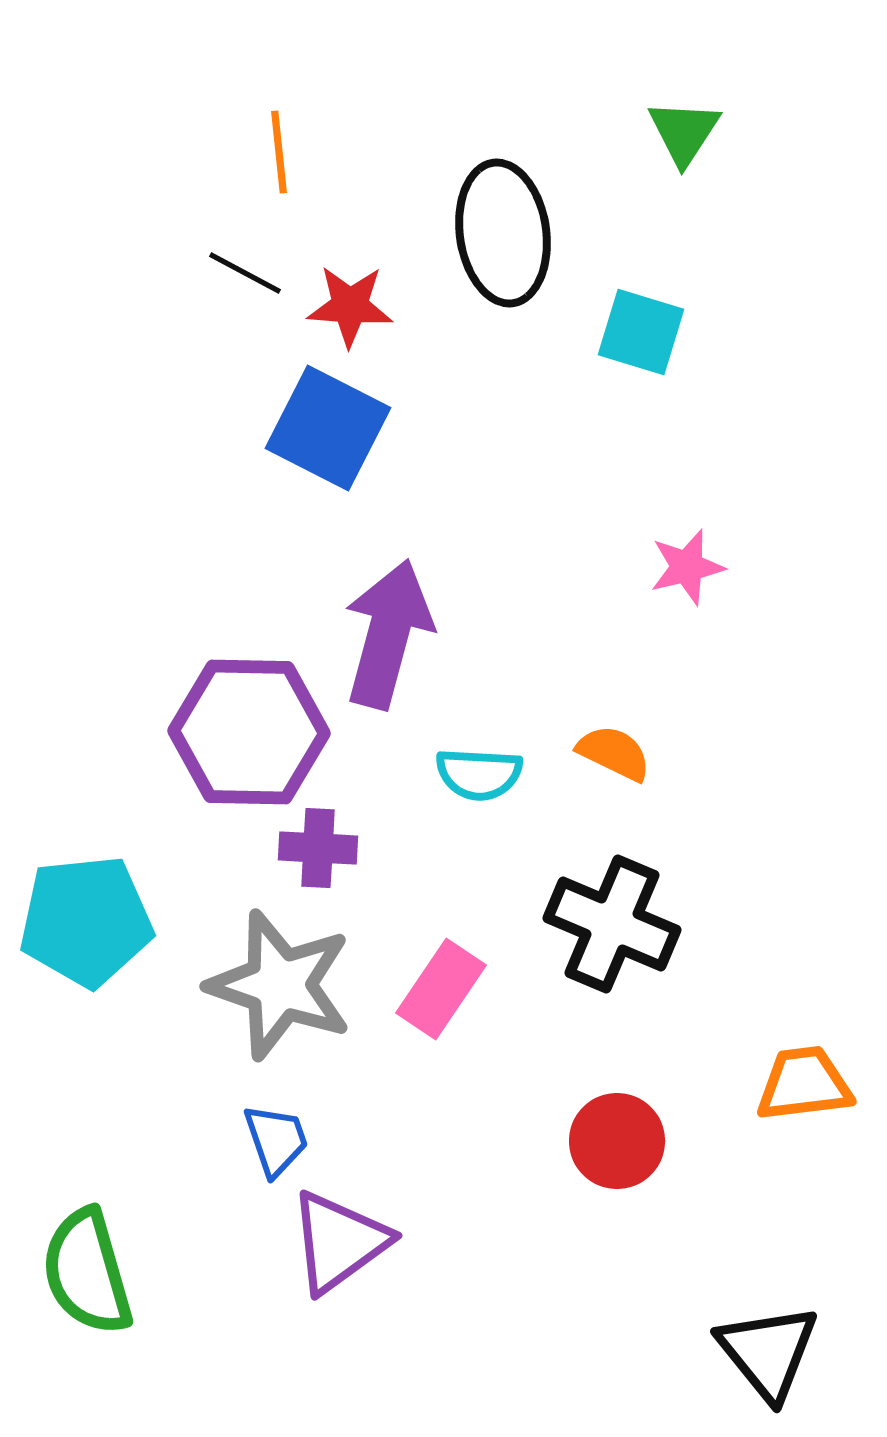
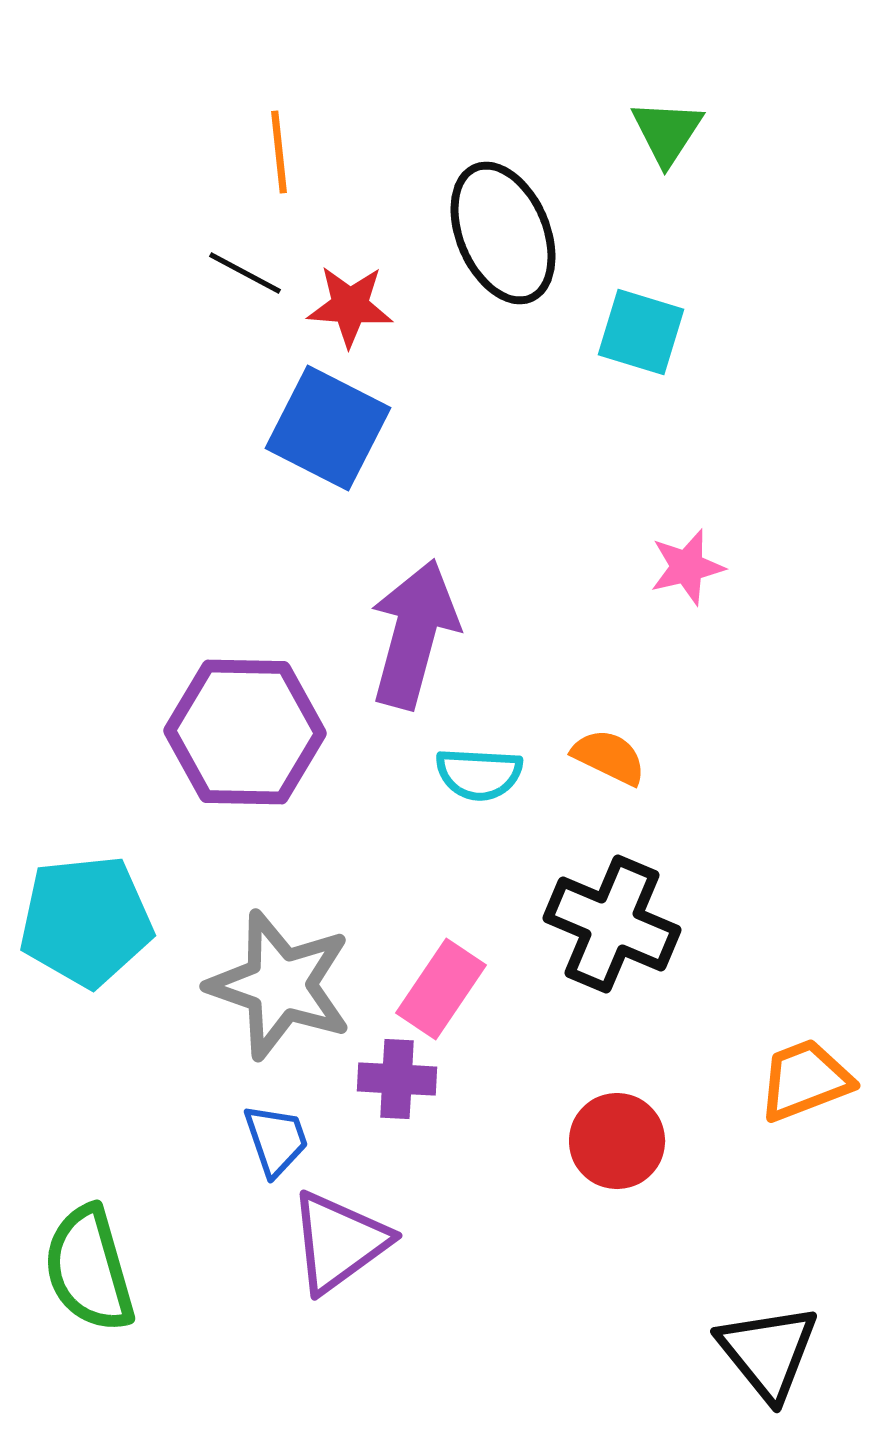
green triangle: moved 17 px left
black ellipse: rotated 15 degrees counterclockwise
purple arrow: moved 26 px right
purple hexagon: moved 4 px left
orange semicircle: moved 5 px left, 4 px down
purple cross: moved 79 px right, 231 px down
orange trapezoid: moved 1 px right, 4 px up; rotated 14 degrees counterclockwise
green semicircle: moved 2 px right, 3 px up
